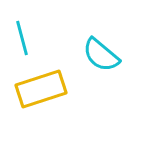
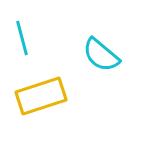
yellow rectangle: moved 7 px down
